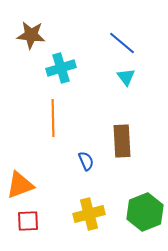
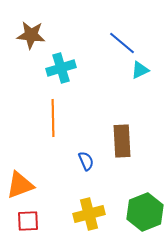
cyan triangle: moved 14 px right, 7 px up; rotated 42 degrees clockwise
